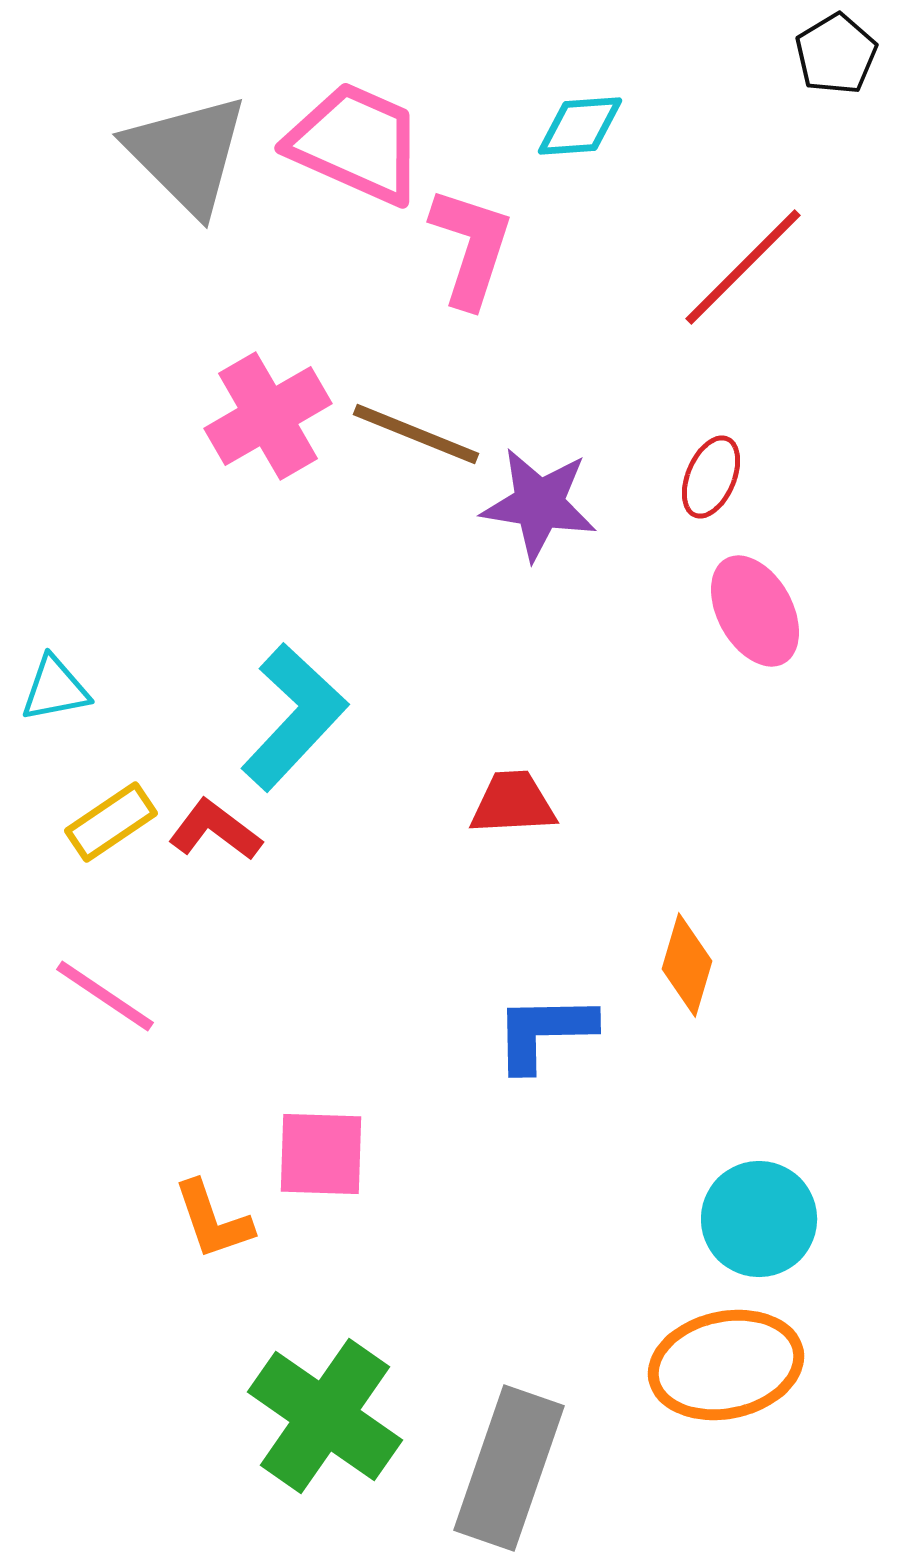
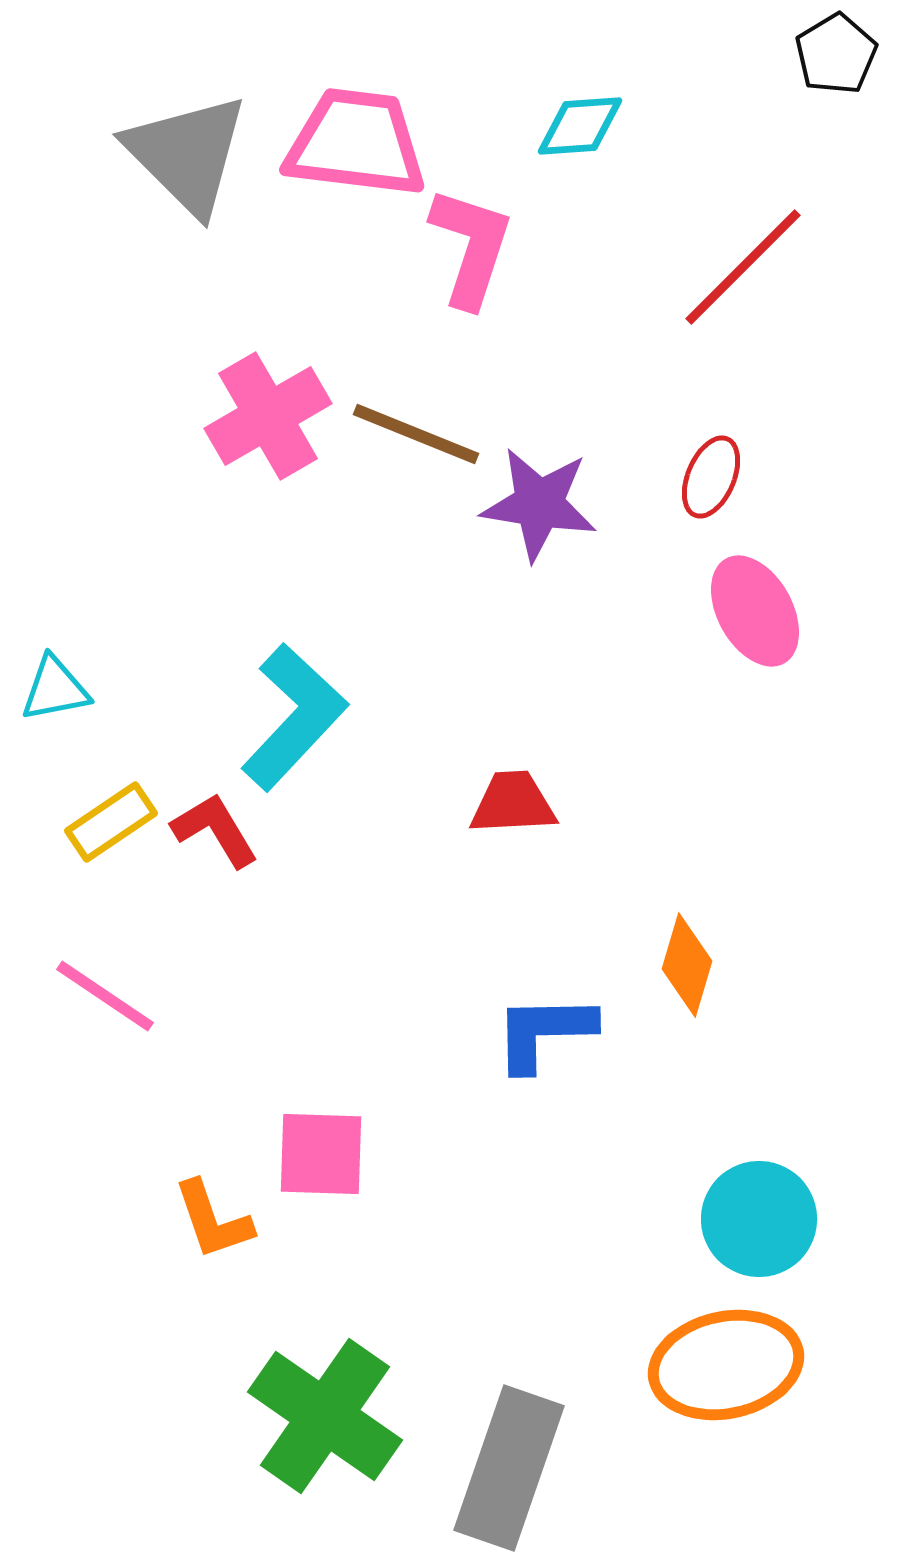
pink trapezoid: rotated 17 degrees counterclockwise
red L-shape: rotated 22 degrees clockwise
